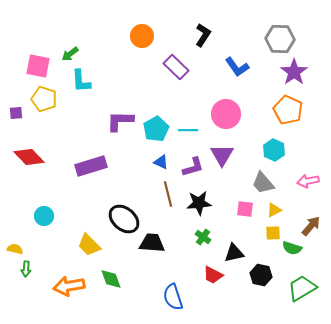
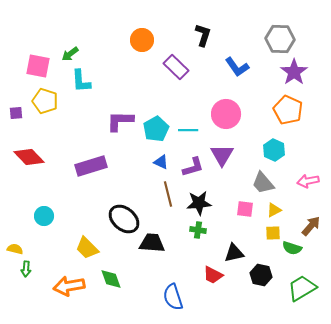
black L-shape at (203, 35): rotated 15 degrees counterclockwise
orange circle at (142, 36): moved 4 px down
yellow pentagon at (44, 99): moved 1 px right, 2 px down
green cross at (203, 237): moved 5 px left, 7 px up; rotated 28 degrees counterclockwise
yellow trapezoid at (89, 245): moved 2 px left, 3 px down
